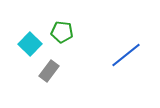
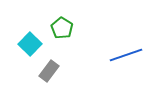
green pentagon: moved 4 px up; rotated 25 degrees clockwise
blue line: rotated 20 degrees clockwise
